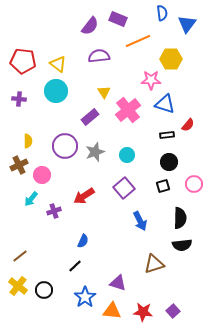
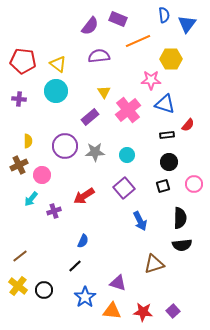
blue semicircle at (162, 13): moved 2 px right, 2 px down
gray star at (95, 152): rotated 18 degrees clockwise
